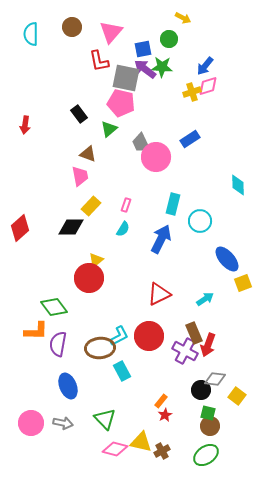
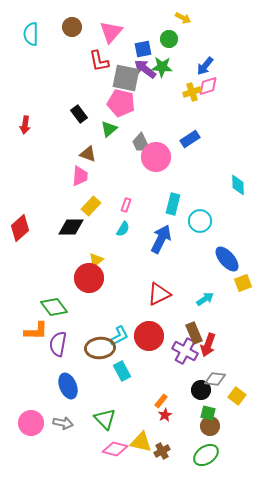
pink trapezoid at (80, 176): rotated 15 degrees clockwise
